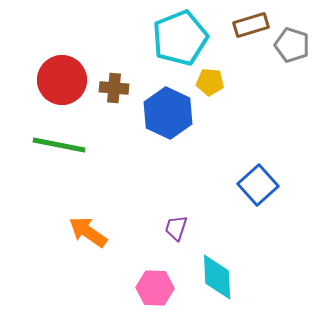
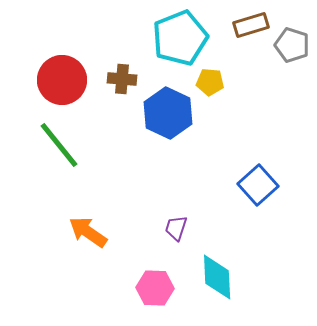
brown cross: moved 8 px right, 9 px up
green line: rotated 40 degrees clockwise
